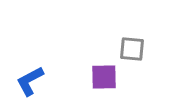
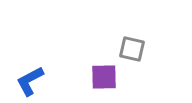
gray square: rotated 8 degrees clockwise
